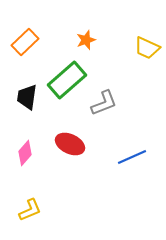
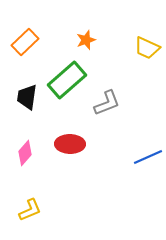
gray L-shape: moved 3 px right
red ellipse: rotated 24 degrees counterclockwise
blue line: moved 16 px right
